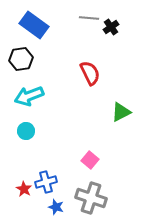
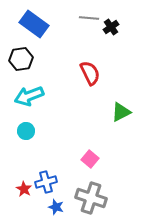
blue rectangle: moved 1 px up
pink square: moved 1 px up
